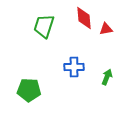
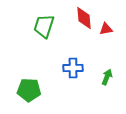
blue cross: moved 1 px left, 1 px down
